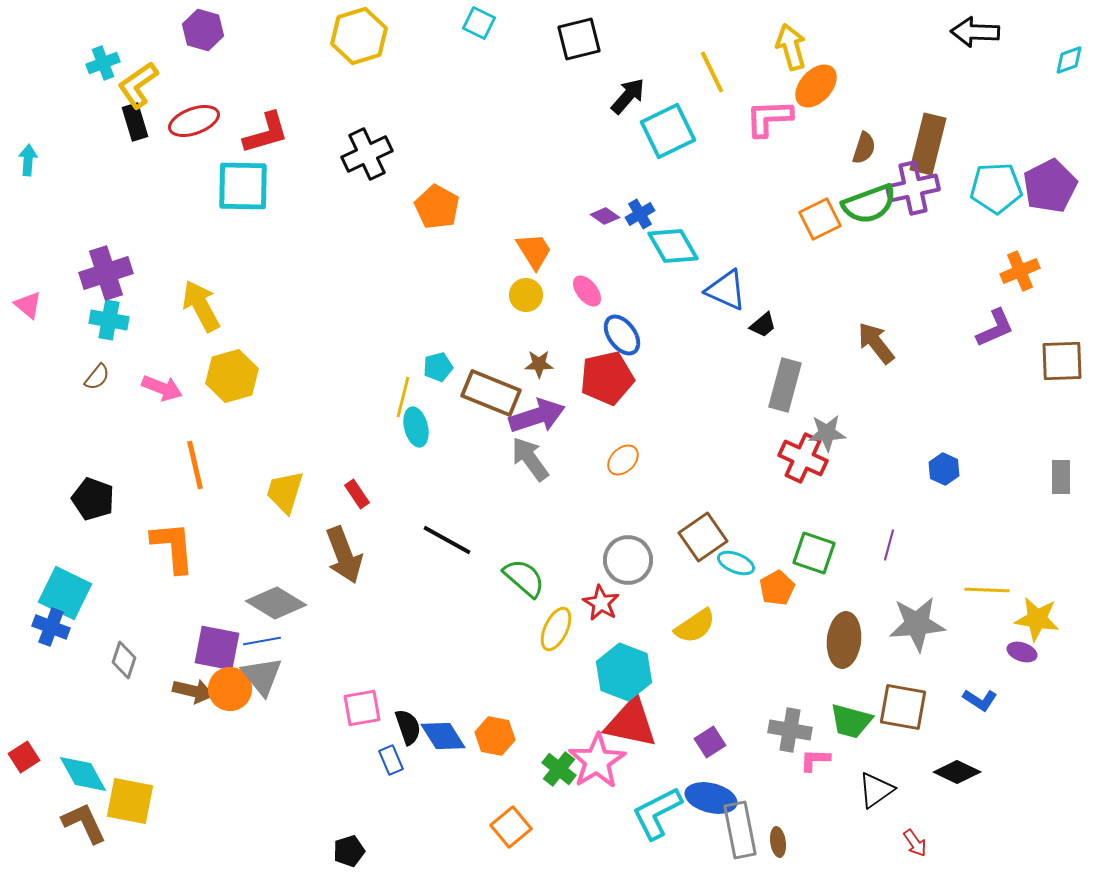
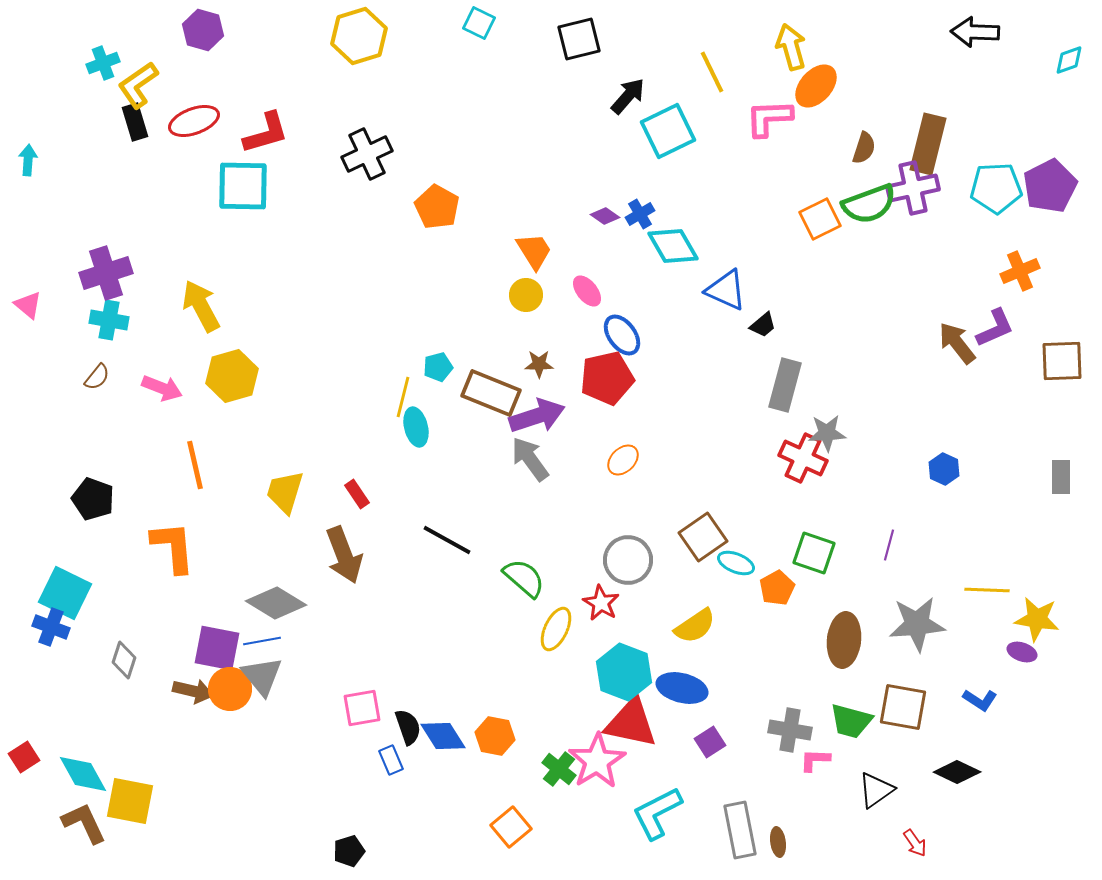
brown arrow at (876, 343): moved 81 px right
blue ellipse at (711, 798): moved 29 px left, 110 px up
